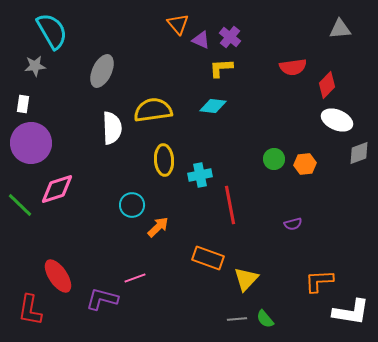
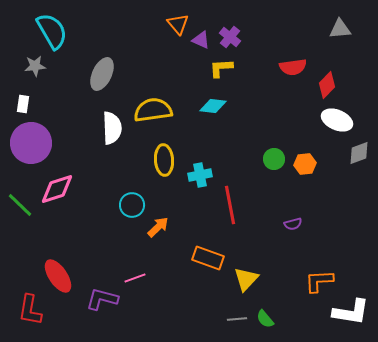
gray ellipse: moved 3 px down
